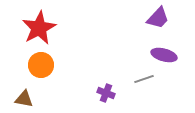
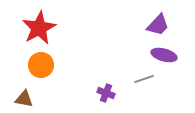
purple trapezoid: moved 7 px down
